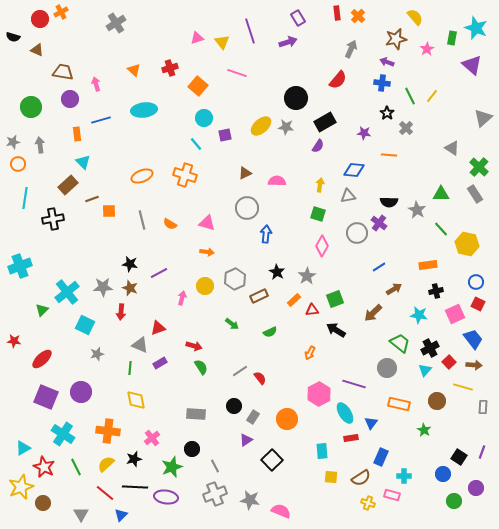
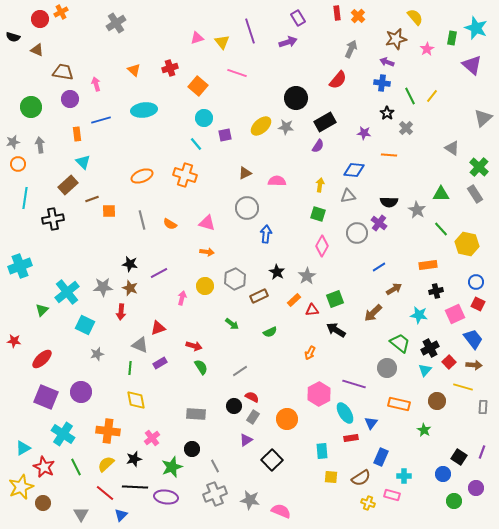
red semicircle at (260, 378): moved 8 px left, 19 px down; rotated 24 degrees counterclockwise
